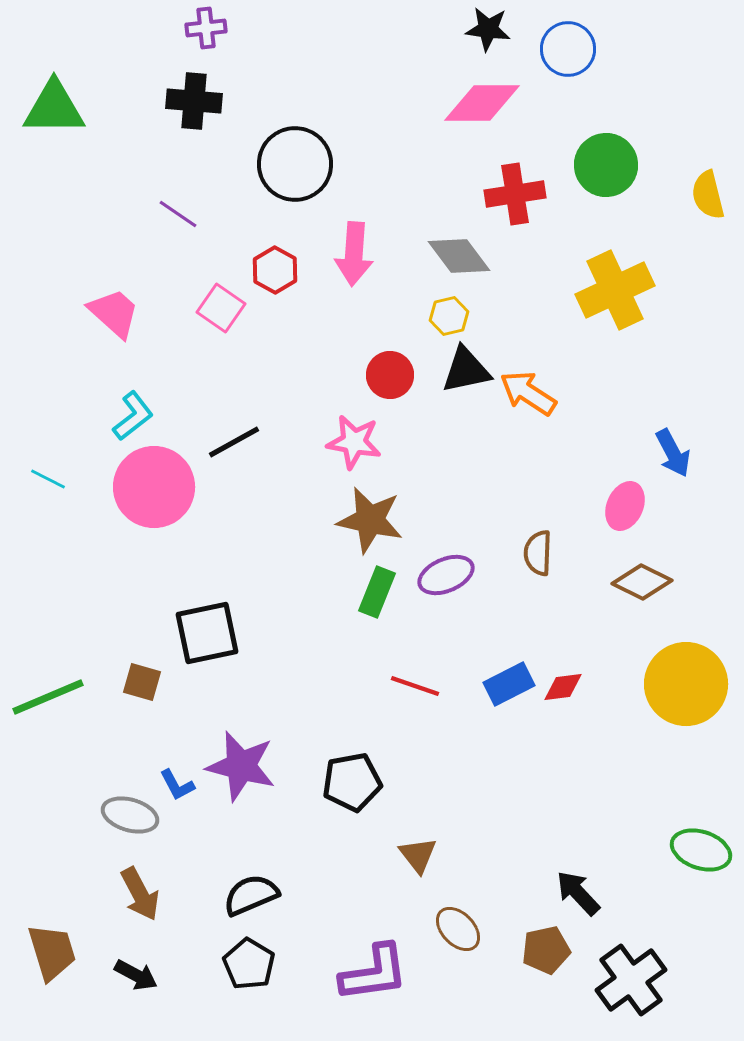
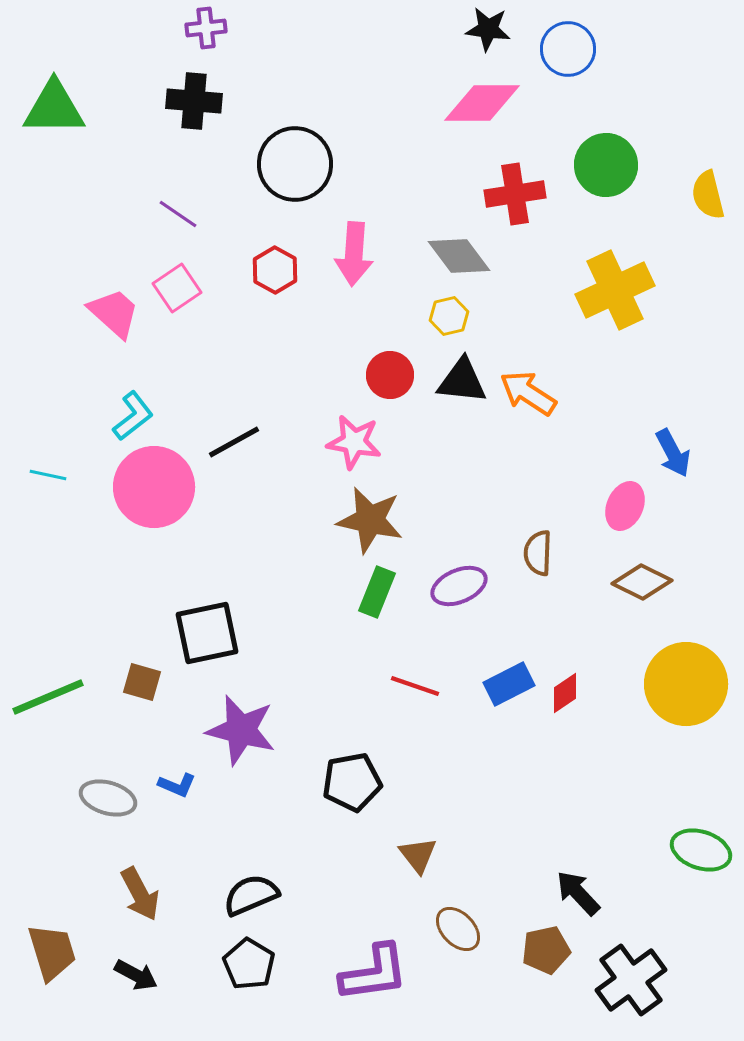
pink square at (221, 308): moved 44 px left, 20 px up; rotated 21 degrees clockwise
black triangle at (466, 370): moved 4 px left, 11 px down; rotated 18 degrees clockwise
cyan line at (48, 479): moved 4 px up; rotated 15 degrees counterclockwise
purple ellipse at (446, 575): moved 13 px right, 11 px down
red diamond at (563, 687): moved 2 px right, 6 px down; rotated 27 degrees counterclockwise
purple star at (241, 766): moved 36 px up
blue L-shape at (177, 785): rotated 39 degrees counterclockwise
gray ellipse at (130, 815): moved 22 px left, 17 px up
